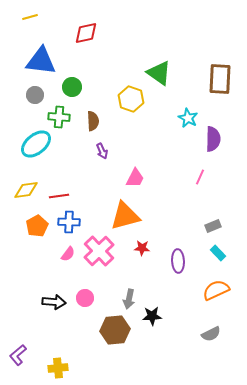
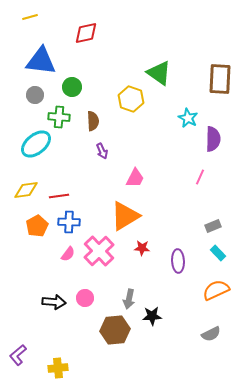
orange triangle: rotated 16 degrees counterclockwise
